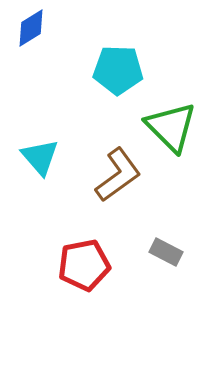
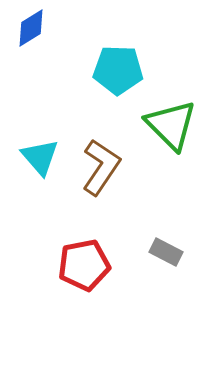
green triangle: moved 2 px up
brown L-shape: moved 17 px left, 8 px up; rotated 20 degrees counterclockwise
